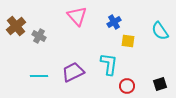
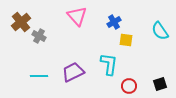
brown cross: moved 5 px right, 4 px up
yellow square: moved 2 px left, 1 px up
red circle: moved 2 px right
